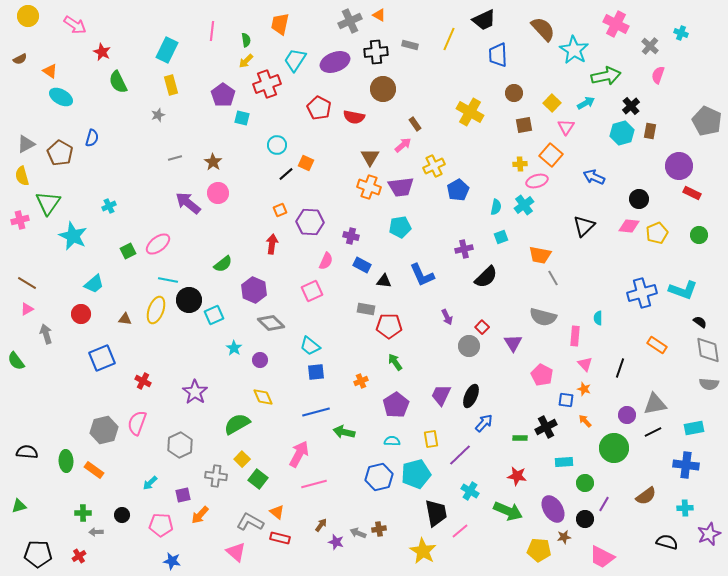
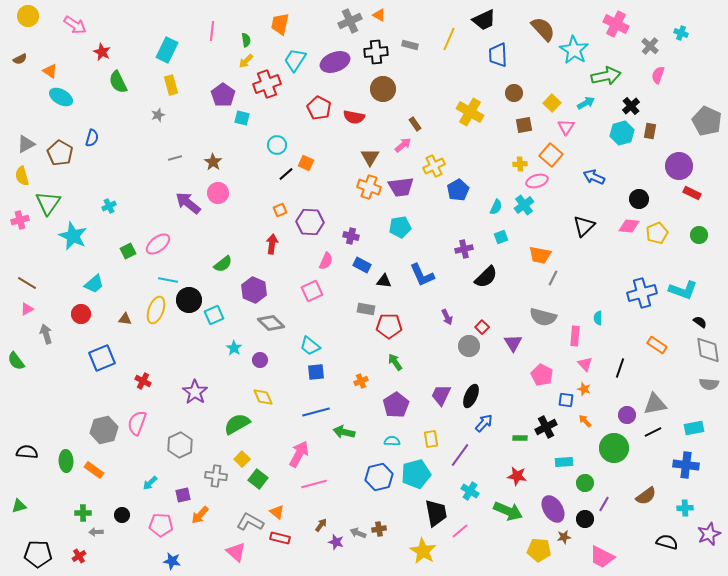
cyan semicircle at (496, 207): rotated 14 degrees clockwise
gray line at (553, 278): rotated 56 degrees clockwise
purple line at (460, 455): rotated 10 degrees counterclockwise
